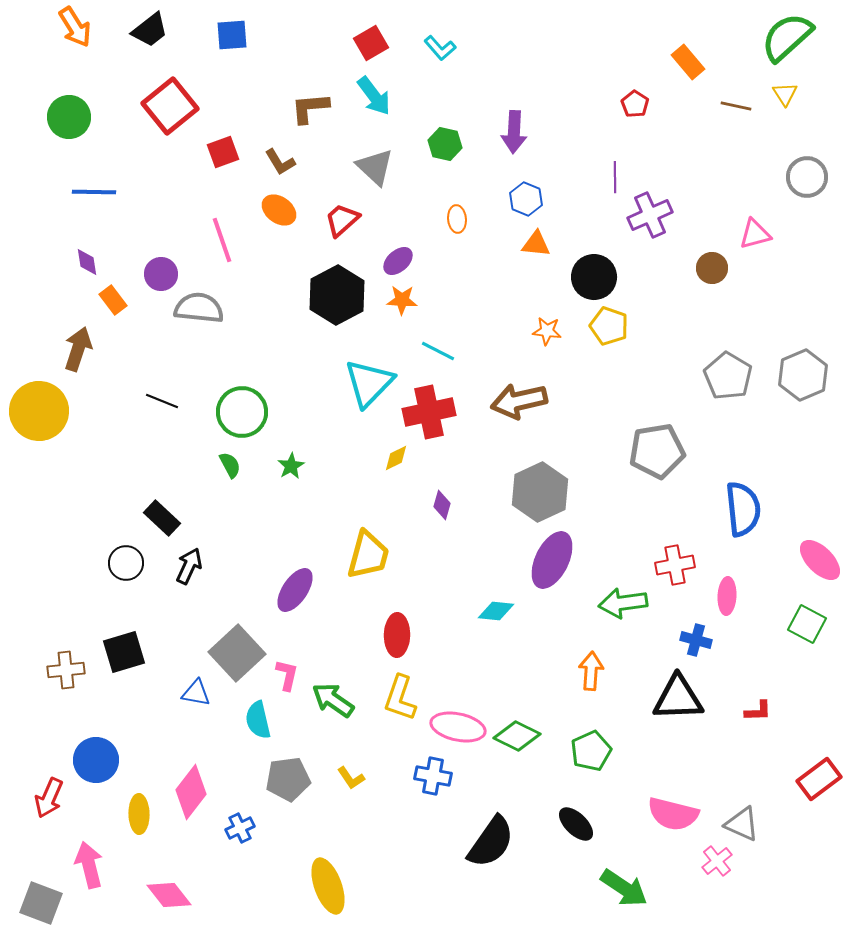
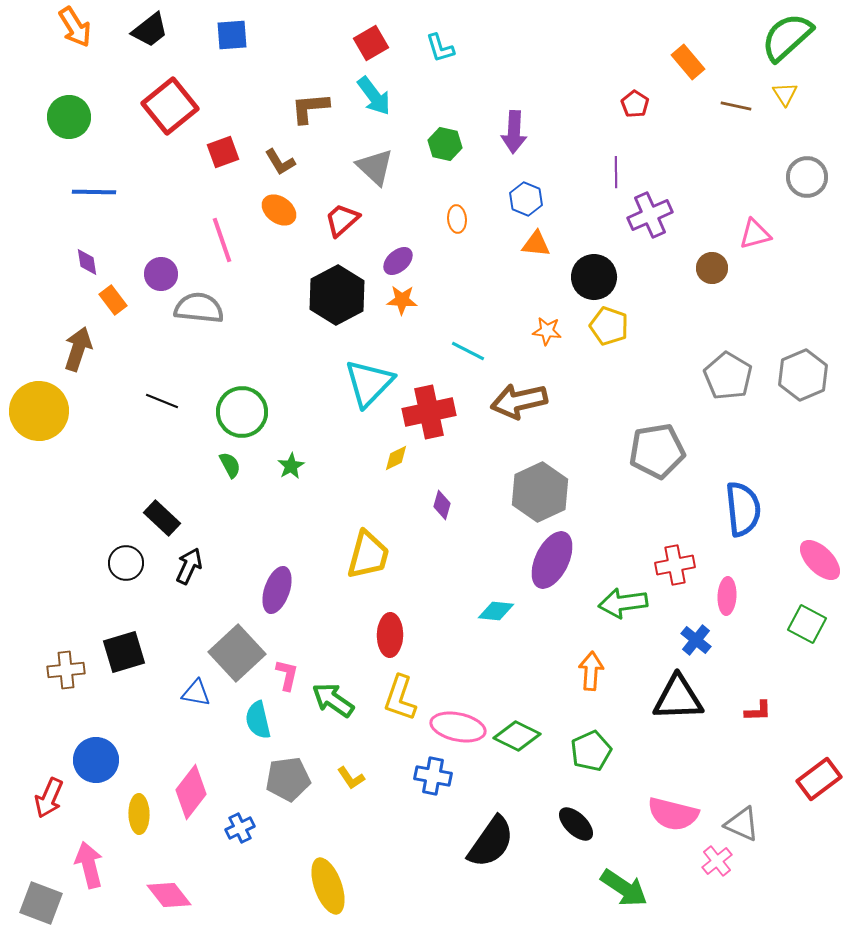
cyan L-shape at (440, 48): rotated 24 degrees clockwise
purple line at (615, 177): moved 1 px right, 5 px up
cyan line at (438, 351): moved 30 px right
purple ellipse at (295, 590): moved 18 px left; rotated 15 degrees counterclockwise
red ellipse at (397, 635): moved 7 px left
blue cross at (696, 640): rotated 24 degrees clockwise
